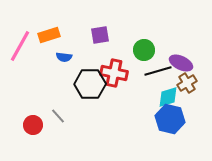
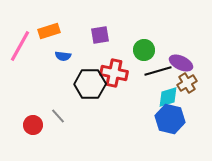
orange rectangle: moved 4 px up
blue semicircle: moved 1 px left, 1 px up
